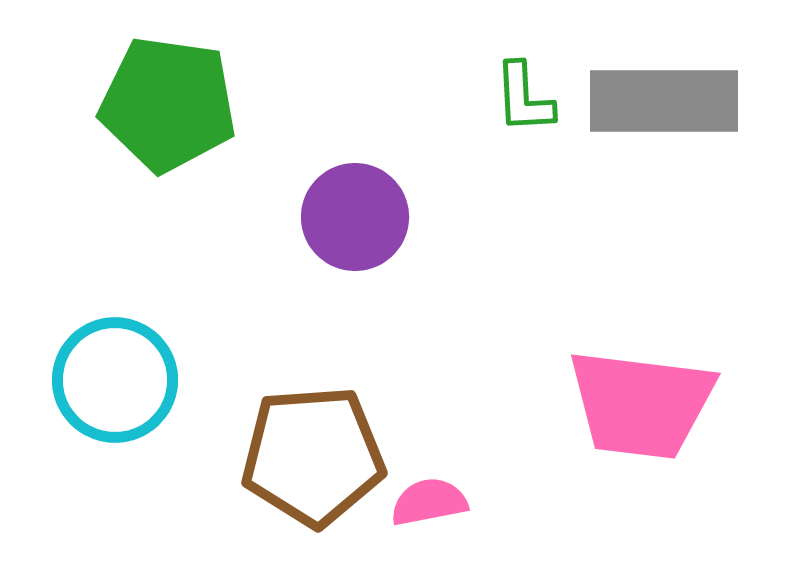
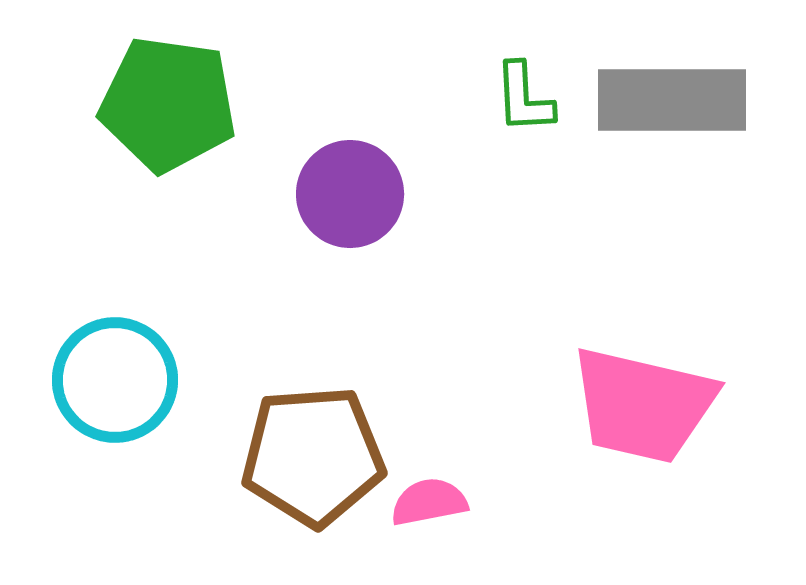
gray rectangle: moved 8 px right, 1 px up
purple circle: moved 5 px left, 23 px up
pink trapezoid: moved 2 px right, 1 px down; rotated 6 degrees clockwise
